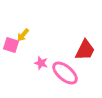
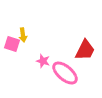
yellow arrow: rotated 48 degrees counterclockwise
pink square: moved 1 px right, 1 px up
pink star: moved 2 px right, 2 px up
